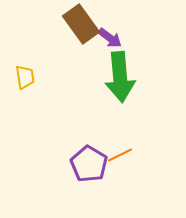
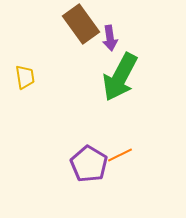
purple arrow: rotated 45 degrees clockwise
green arrow: rotated 33 degrees clockwise
